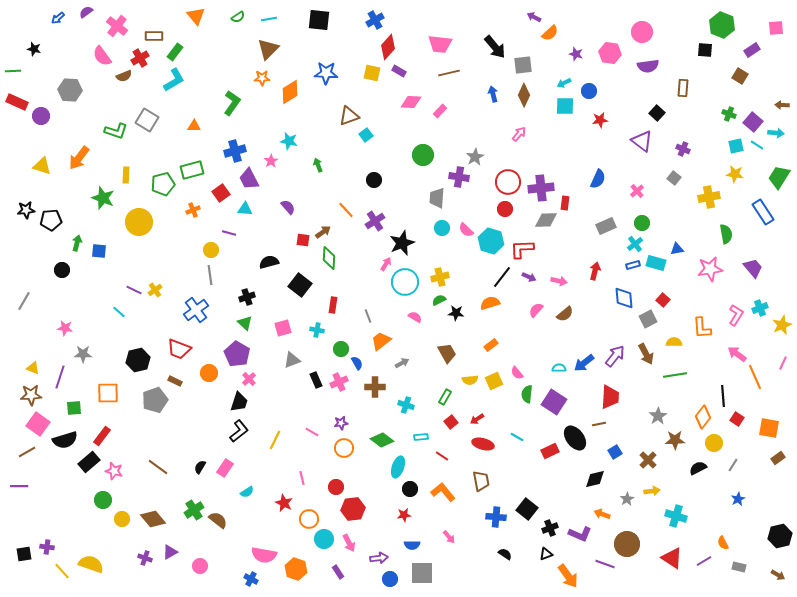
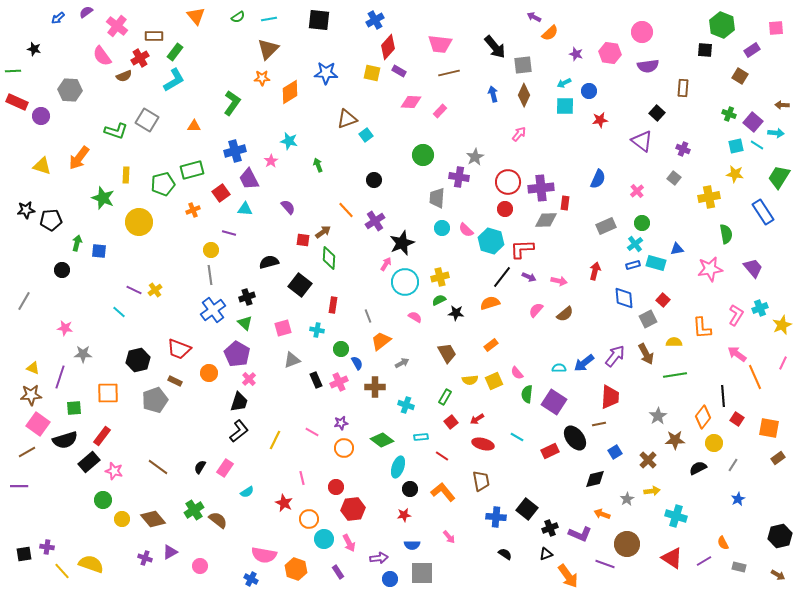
brown triangle at (349, 116): moved 2 px left, 3 px down
blue cross at (196, 310): moved 17 px right
